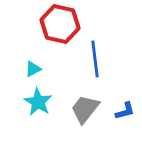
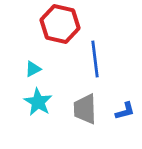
gray trapezoid: rotated 40 degrees counterclockwise
